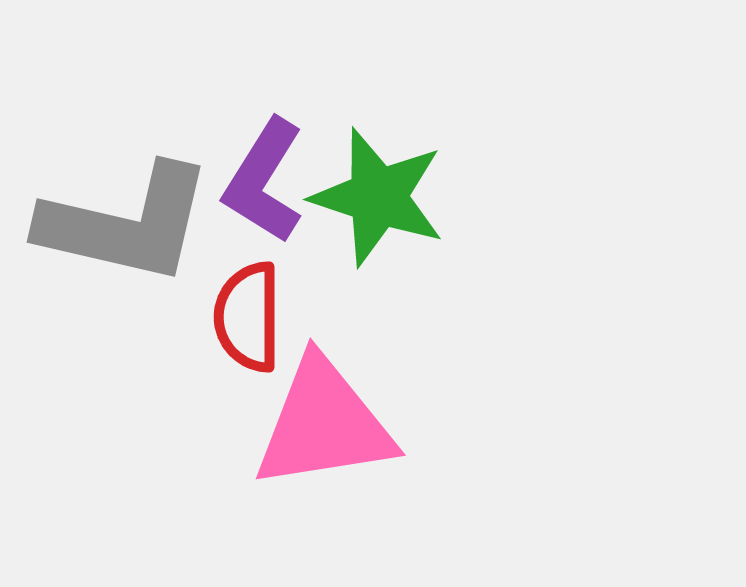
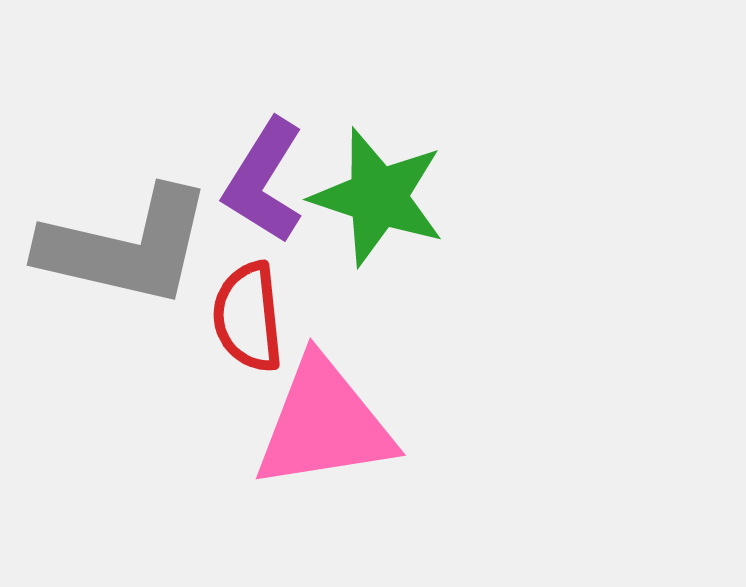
gray L-shape: moved 23 px down
red semicircle: rotated 6 degrees counterclockwise
